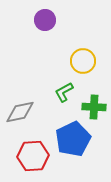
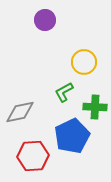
yellow circle: moved 1 px right, 1 px down
green cross: moved 1 px right
blue pentagon: moved 1 px left, 3 px up
